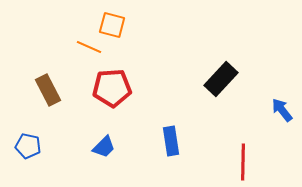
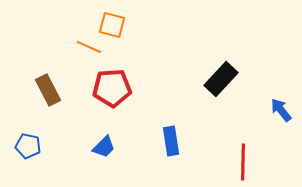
blue arrow: moved 1 px left
